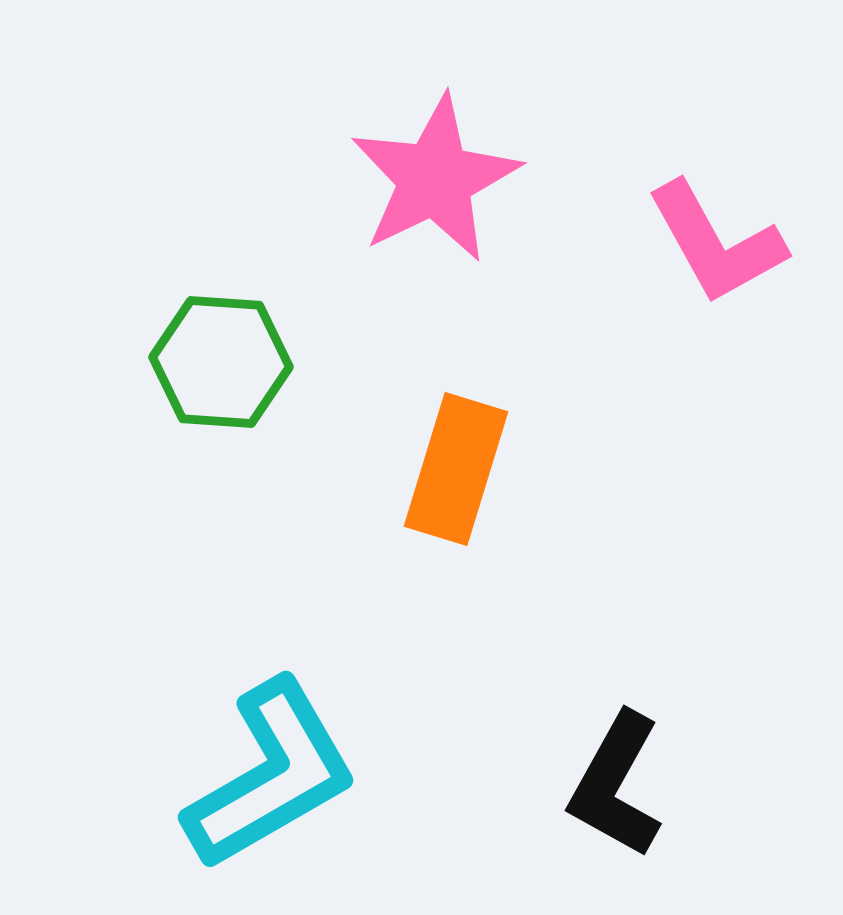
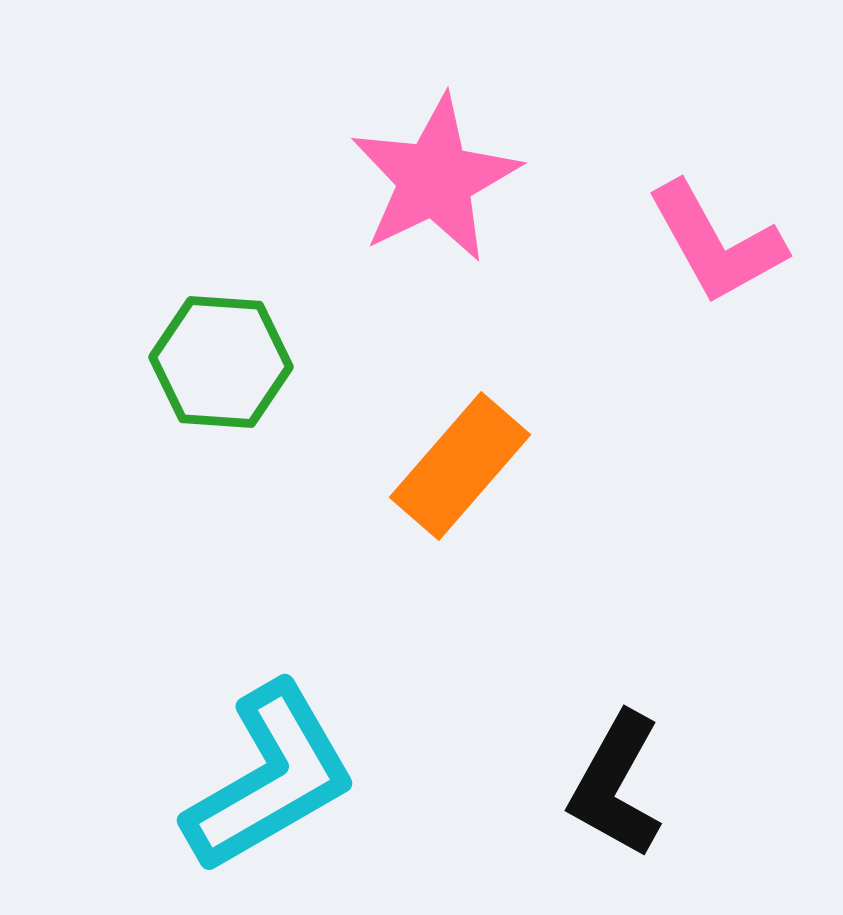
orange rectangle: moved 4 px right, 3 px up; rotated 24 degrees clockwise
cyan L-shape: moved 1 px left, 3 px down
